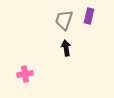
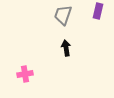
purple rectangle: moved 9 px right, 5 px up
gray trapezoid: moved 1 px left, 5 px up
